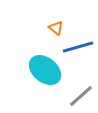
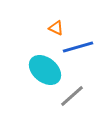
orange triangle: rotated 14 degrees counterclockwise
gray line: moved 9 px left
